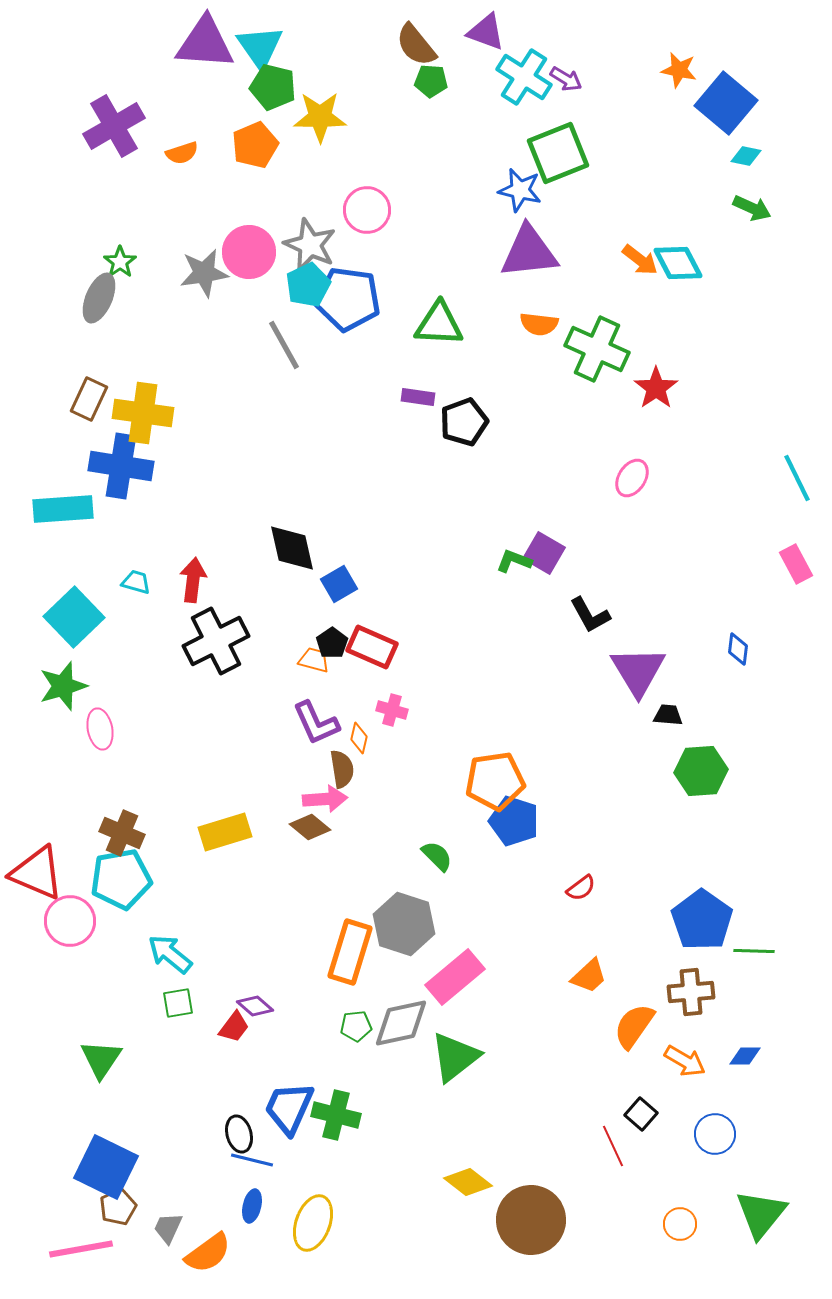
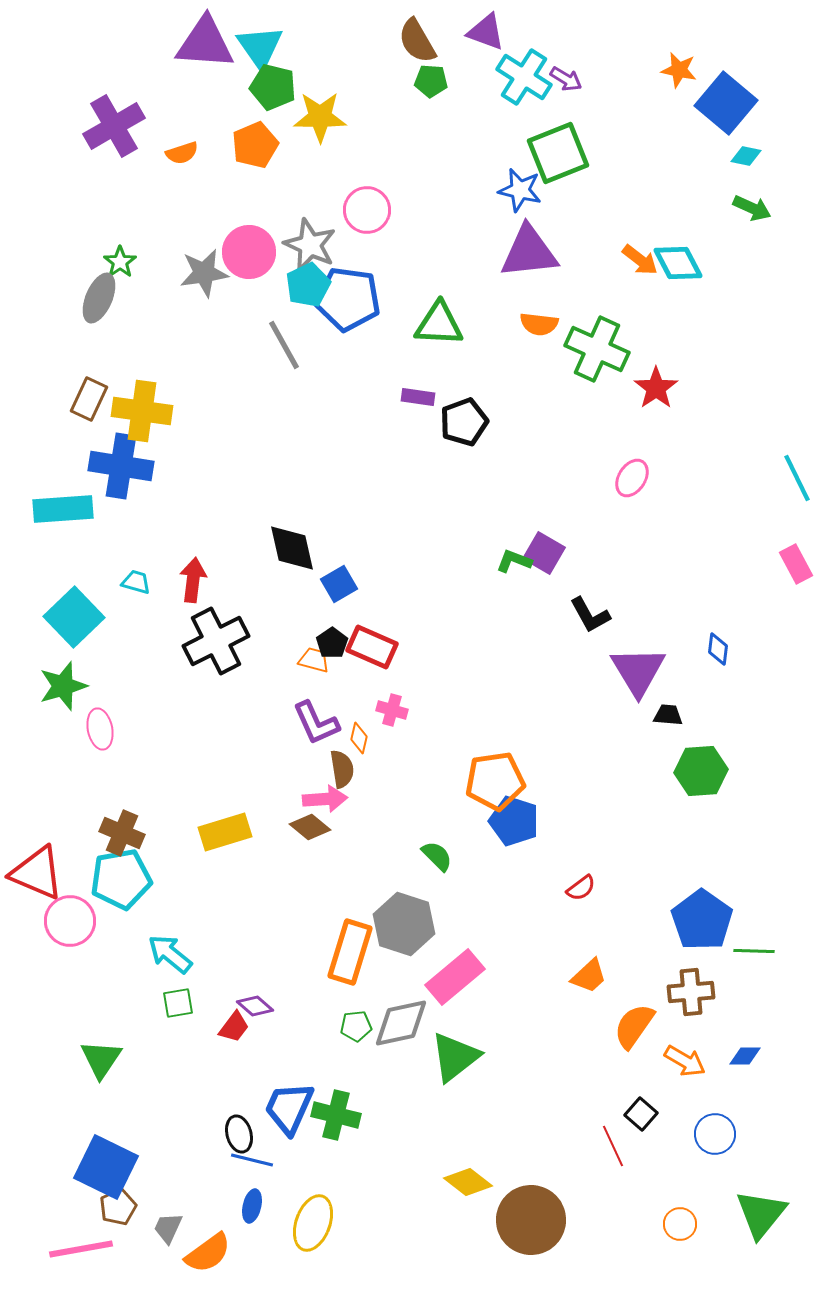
brown semicircle at (416, 45): moved 1 px right, 4 px up; rotated 9 degrees clockwise
yellow cross at (143, 413): moved 1 px left, 2 px up
blue diamond at (738, 649): moved 20 px left
